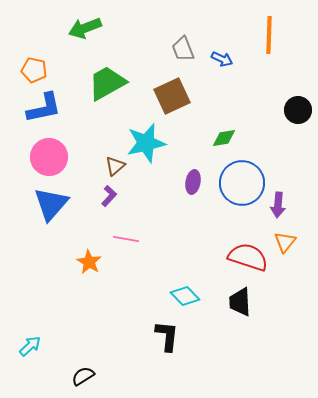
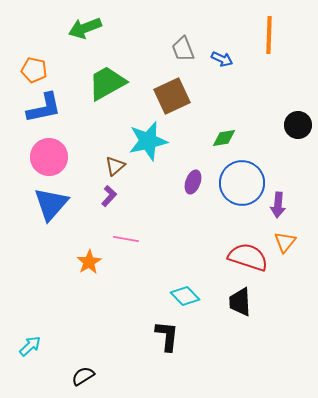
black circle: moved 15 px down
cyan star: moved 2 px right, 2 px up
purple ellipse: rotated 10 degrees clockwise
orange star: rotated 10 degrees clockwise
